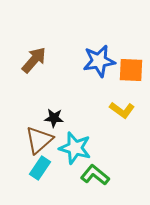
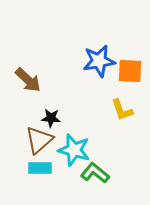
brown arrow: moved 6 px left, 20 px down; rotated 92 degrees clockwise
orange square: moved 1 px left, 1 px down
yellow L-shape: rotated 35 degrees clockwise
black star: moved 3 px left
cyan star: moved 1 px left, 2 px down
cyan rectangle: rotated 55 degrees clockwise
green L-shape: moved 2 px up
